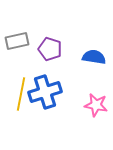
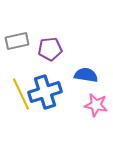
purple pentagon: rotated 25 degrees counterclockwise
blue semicircle: moved 8 px left, 18 px down
yellow line: rotated 36 degrees counterclockwise
